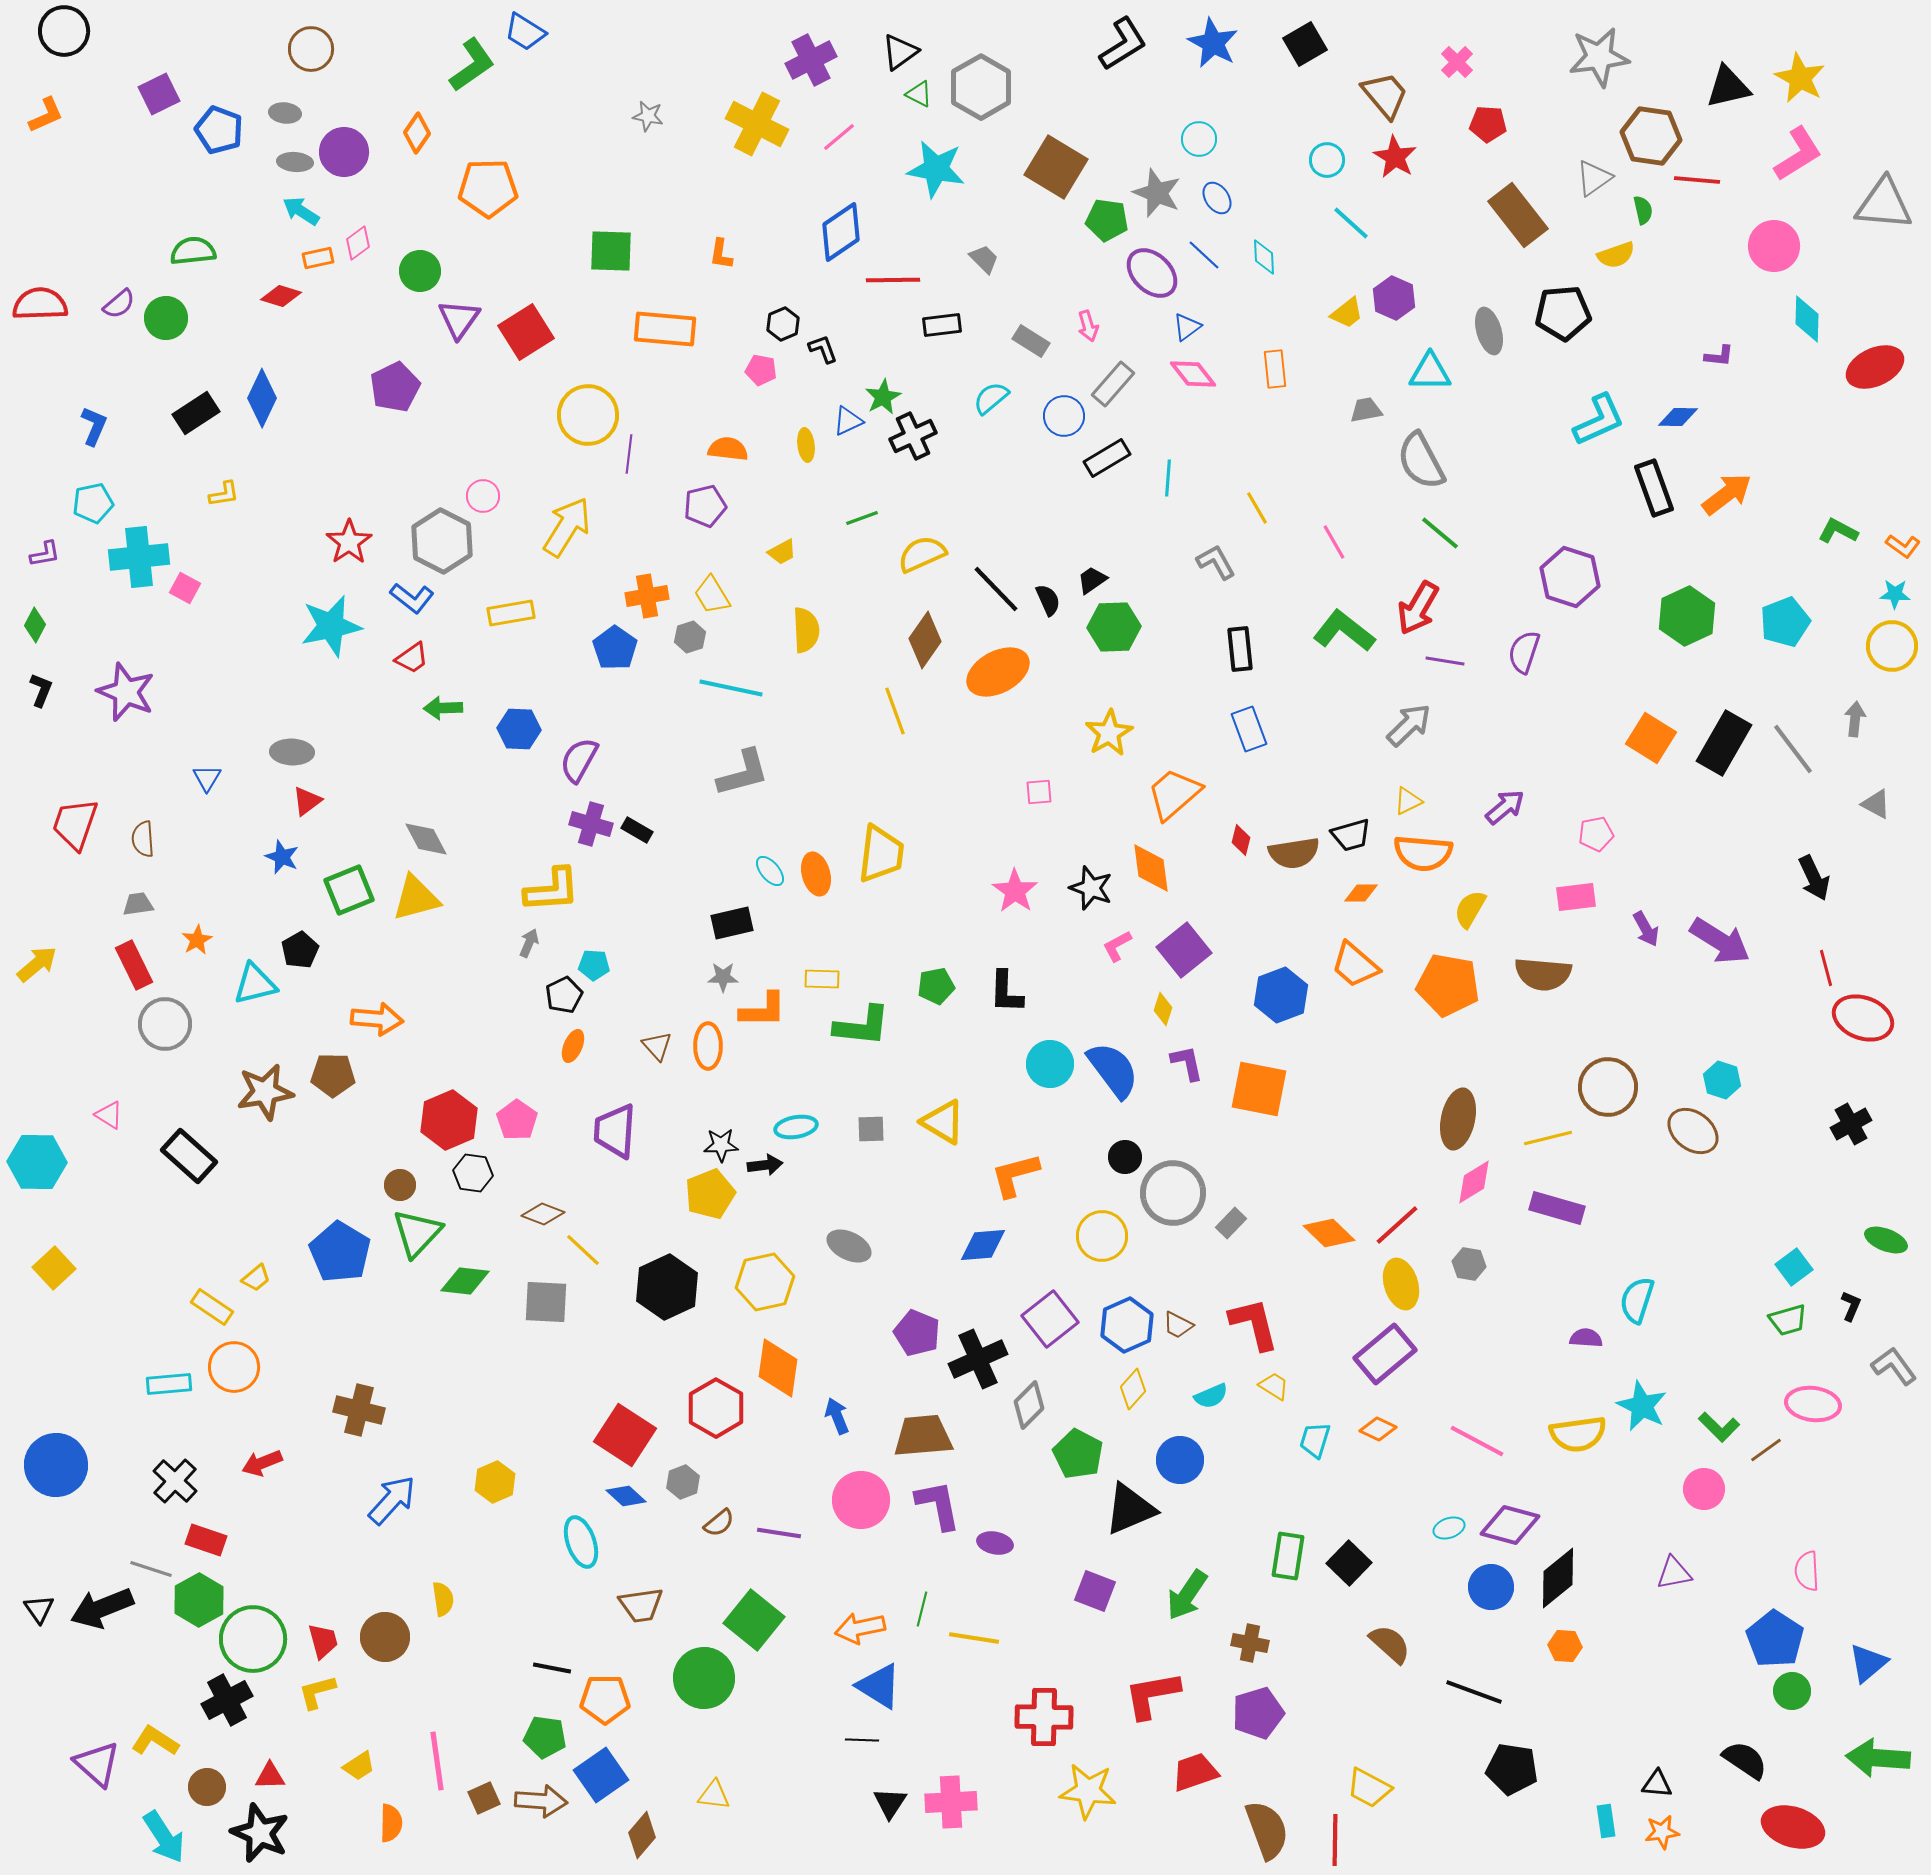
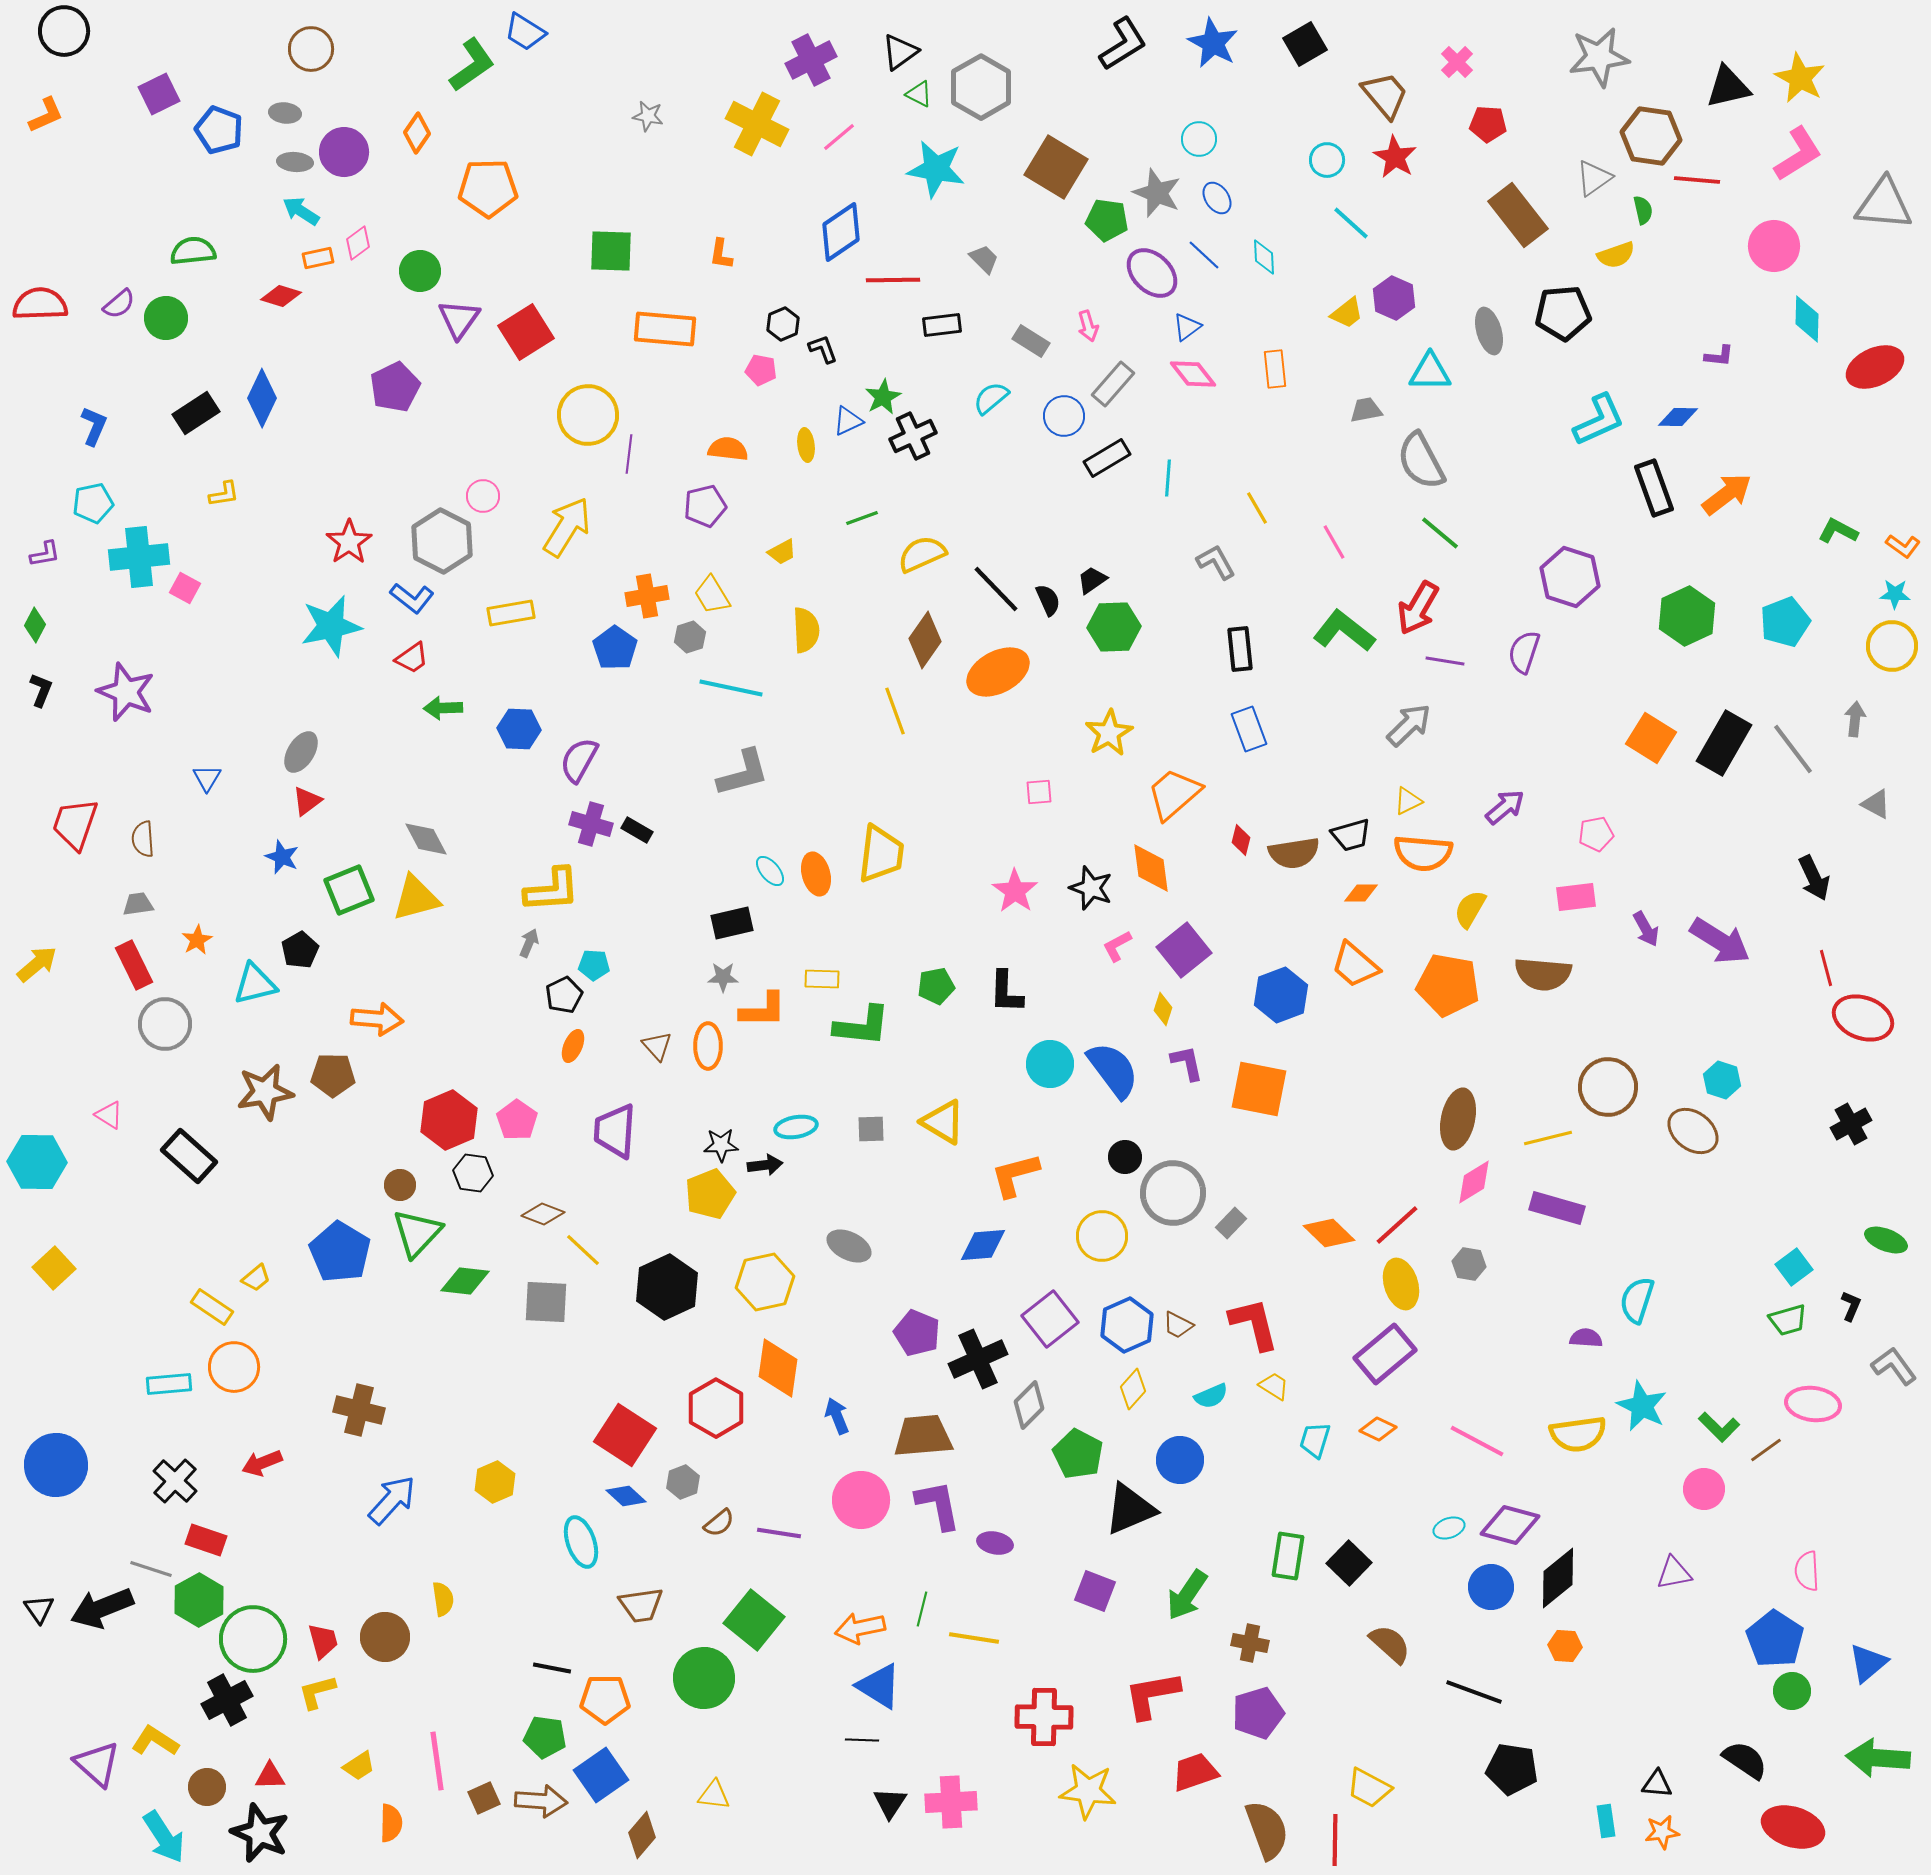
gray ellipse at (292, 752): moved 9 px right; rotated 60 degrees counterclockwise
